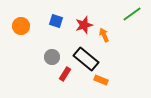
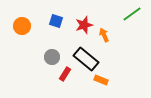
orange circle: moved 1 px right
